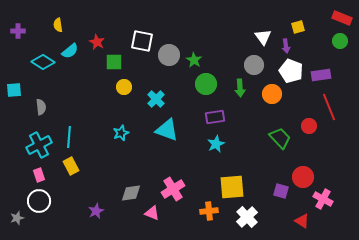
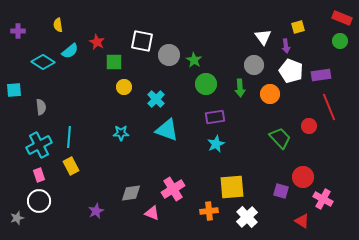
orange circle at (272, 94): moved 2 px left
cyan star at (121, 133): rotated 21 degrees clockwise
